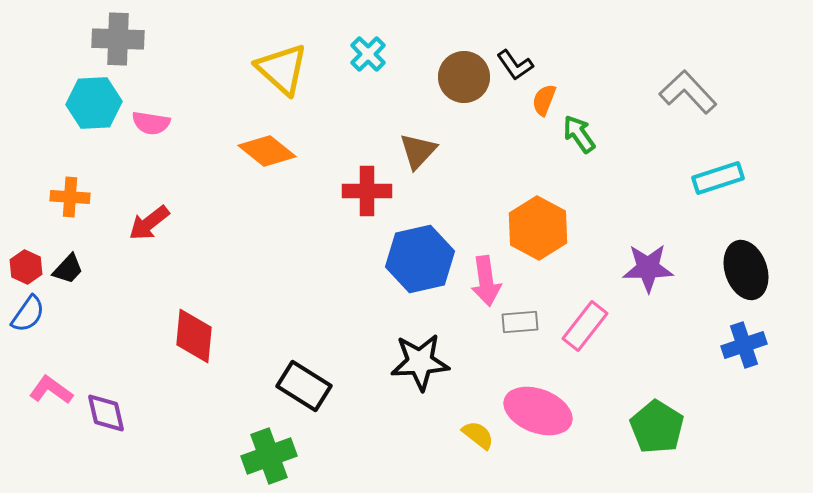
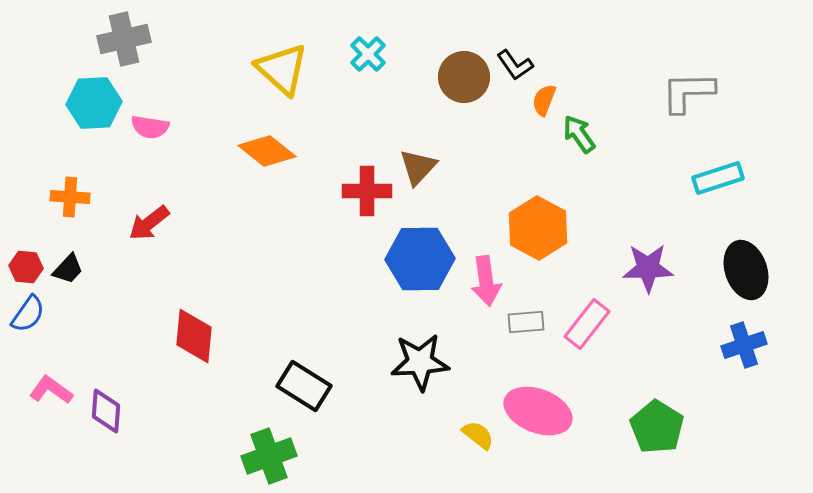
gray cross: moved 6 px right; rotated 15 degrees counterclockwise
gray L-shape: rotated 48 degrees counterclockwise
pink semicircle: moved 1 px left, 4 px down
brown triangle: moved 16 px down
blue hexagon: rotated 12 degrees clockwise
red hexagon: rotated 20 degrees counterclockwise
gray rectangle: moved 6 px right
pink rectangle: moved 2 px right, 2 px up
purple diamond: moved 2 px up; rotated 18 degrees clockwise
